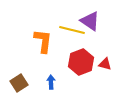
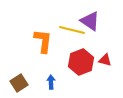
red triangle: moved 4 px up
